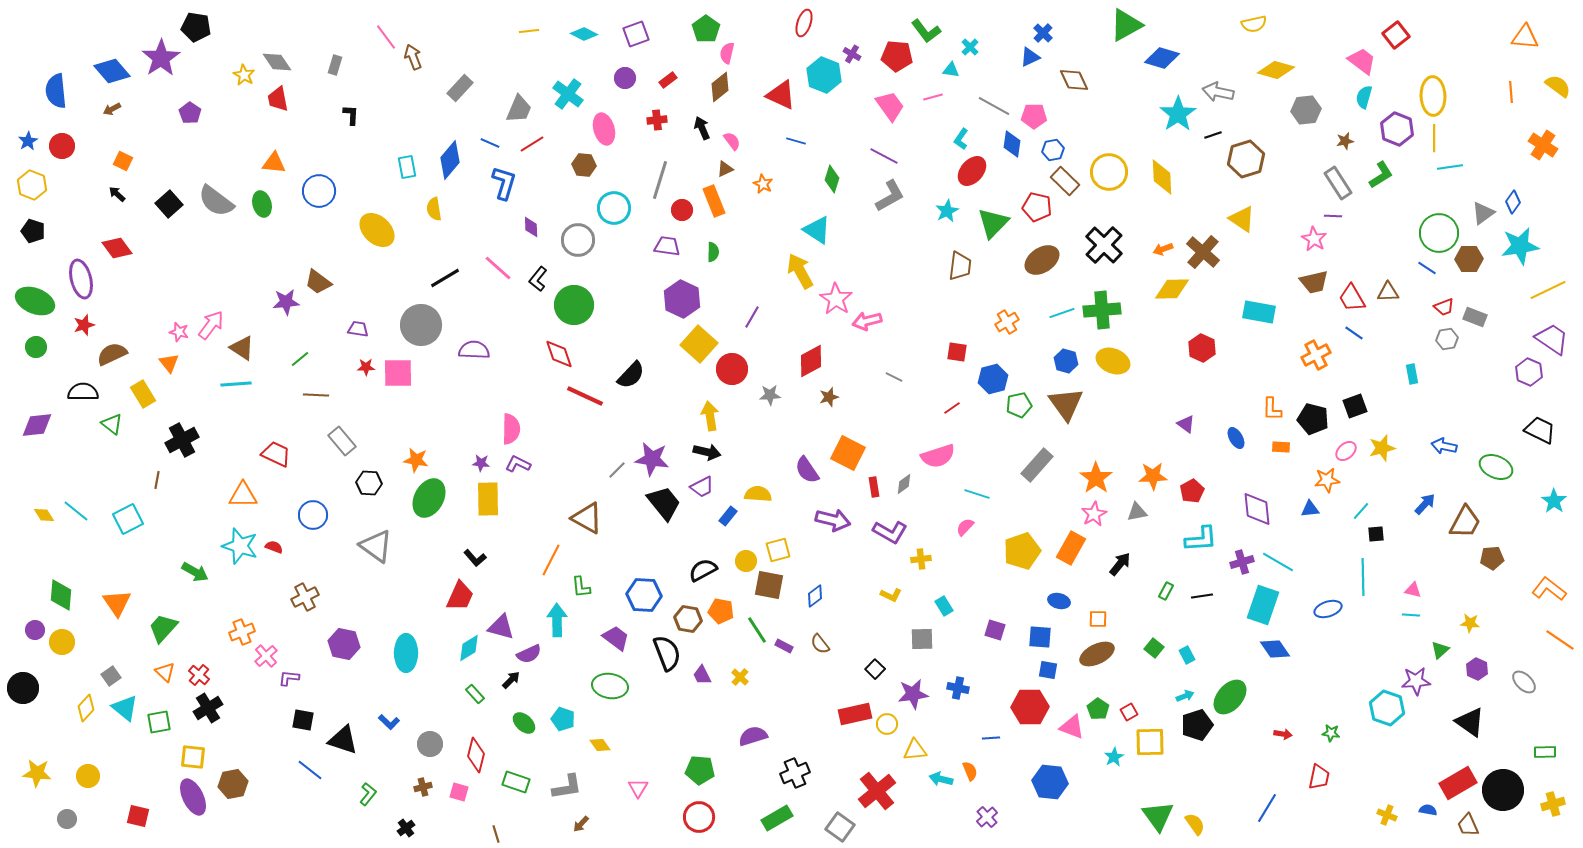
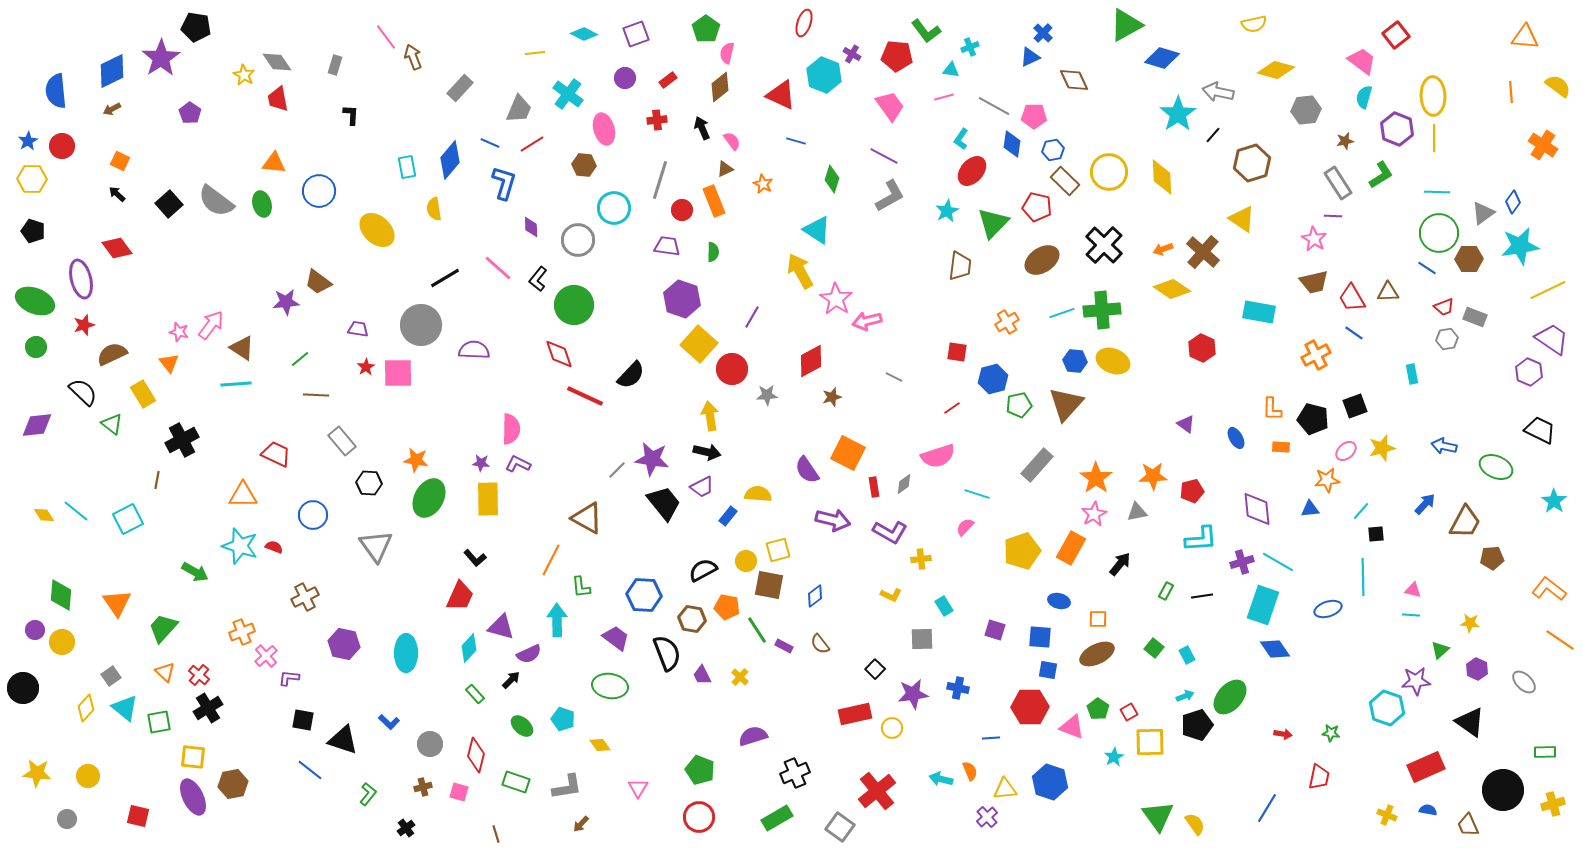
yellow line at (529, 31): moved 6 px right, 22 px down
cyan cross at (970, 47): rotated 24 degrees clockwise
blue diamond at (112, 71): rotated 75 degrees counterclockwise
pink line at (933, 97): moved 11 px right
black line at (1213, 135): rotated 30 degrees counterclockwise
brown hexagon at (1246, 159): moved 6 px right, 4 px down
orange square at (123, 161): moved 3 px left
cyan line at (1450, 167): moved 13 px left, 25 px down; rotated 10 degrees clockwise
yellow hexagon at (32, 185): moved 6 px up; rotated 20 degrees counterclockwise
yellow diamond at (1172, 289): rotated 36 degrees clockwise
purple hexagon at (682, 299): rotated 6 degrees counterclockwise
blue hexagon at (1066, 361): moved 9 px right; rotated 10 degrees counterclockwise
red star at (366, 367): rotated 30 degrees counterclockwise
black semicircle at (83, 392): rotated 44 degrees clockwise
gray star at (770, 395): moved 3 px left
brown star at (829, 397): moved 3 px right
brown triangle at (1066, 404): rotated 18 degrees clockwise
red pentagon at (1192, 491): rotated 15 degrees clockwise
gray triangle at (376, 546): rotated 18 degrees clockwise
orange pentagon at (721, 611): moved 6 px right, 4 px up
brown hexagon at (688, 619): moved 4 px right
cyan diamond at (469, 648): rotated 16 degrees counterclockwise
green ellipse at (524, 723): moved 2 px left, 3 px down
yellow circle at (887, 724): moved 5 px right, 4 px down
yellow triangle at (915, 750): moved 90 px right, 39 px down
green pentagon at (700, 770): rotated 16 degrees clockwise
blue hexagon at (1050, 782): rotated 12 degrees clockwise
red rectangle at (1458, 783): moved 32 px left, 16 px up; rotated 6 degrees clockwise
